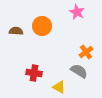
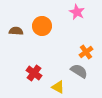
red cross: rotated 28 degrees clockwise
yellow triangle: moved 1 px left
